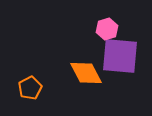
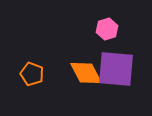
purple square: moved 4 px left, 13 px down
orange pentagon: moved 2 px right, 14 px up; rotated 25 degrees counterclockwise
